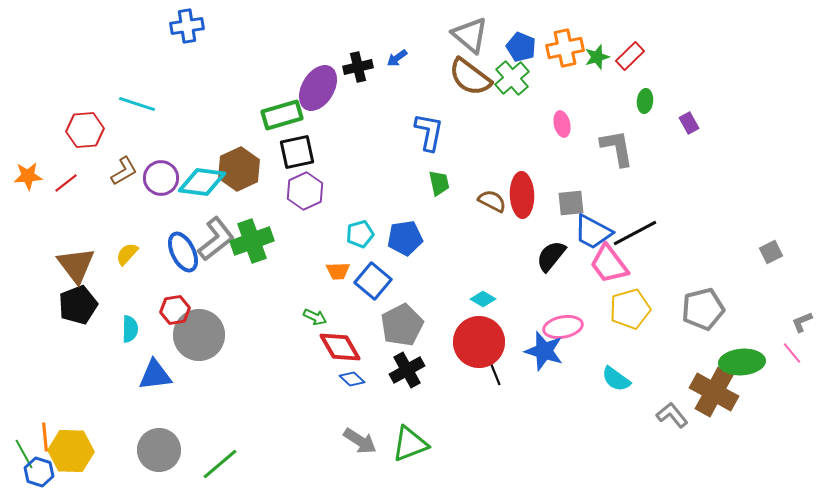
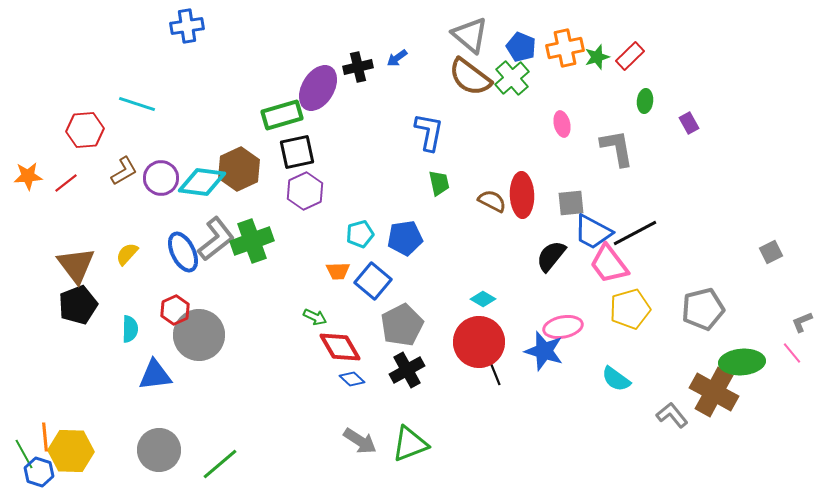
red hexagon at (175, 310): rotated 16 degrees counterclockwise
